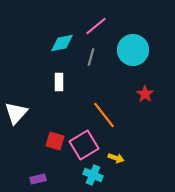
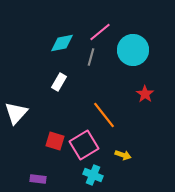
pink line: moved 4 px right, 6 px down
white rectangle: rotated 30 degrees clockwise
yellow arrow: moved 7 px right, 3 px up
purple rectangle: rotated 21 degrees clockwise
